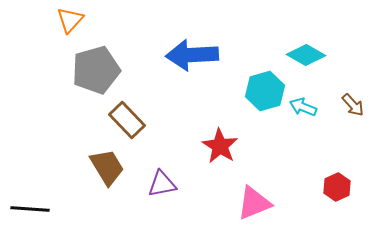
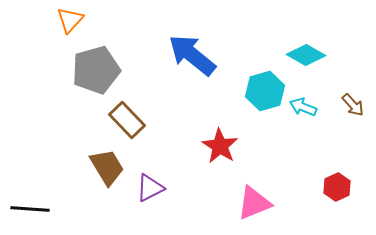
blue arrow: rotated 42 degrees clockwise
purple triangle: moved 12 px left, 4 px down; rotated 16 degrees counterclockwise
